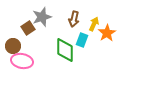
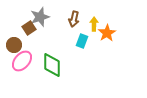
gray star: moved 2 px left
yellow arrow: rotated 24 degrees counterclockwise
brown square: moved 1 px right
cyan rectangle: moved 1 px down
brown circle: moved 1 px right, 1 px up
green diamond: moved 13 px left, 15 px down
pink ellipse: rotated 60 degrees counterclockwise
